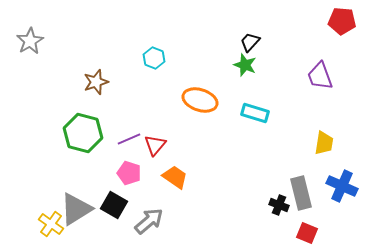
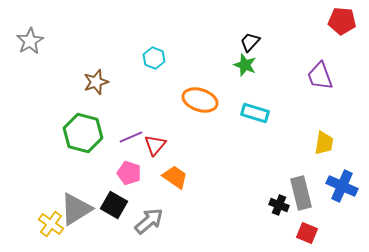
purple line: moved 2 px right, 2 px up
